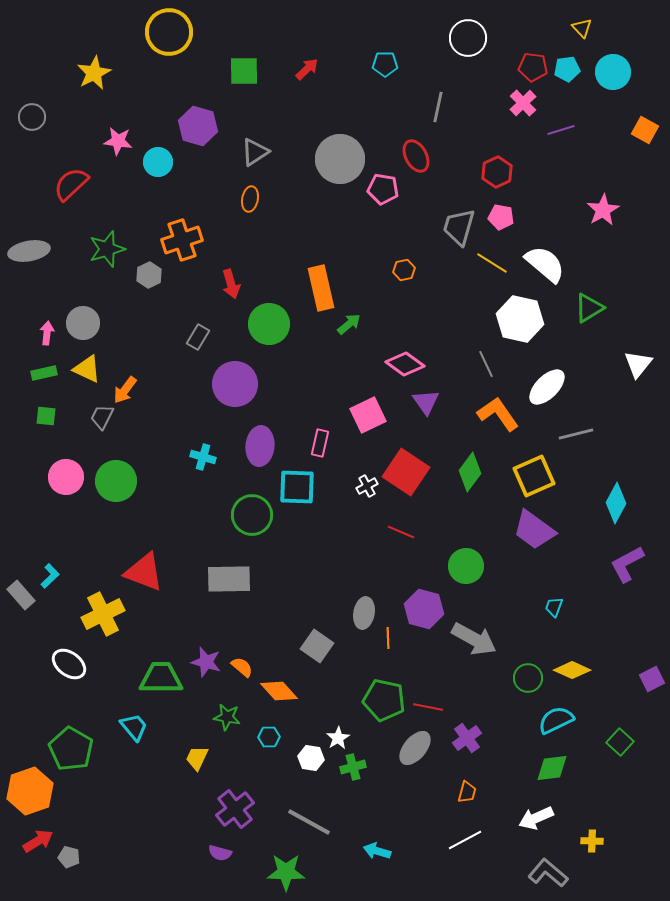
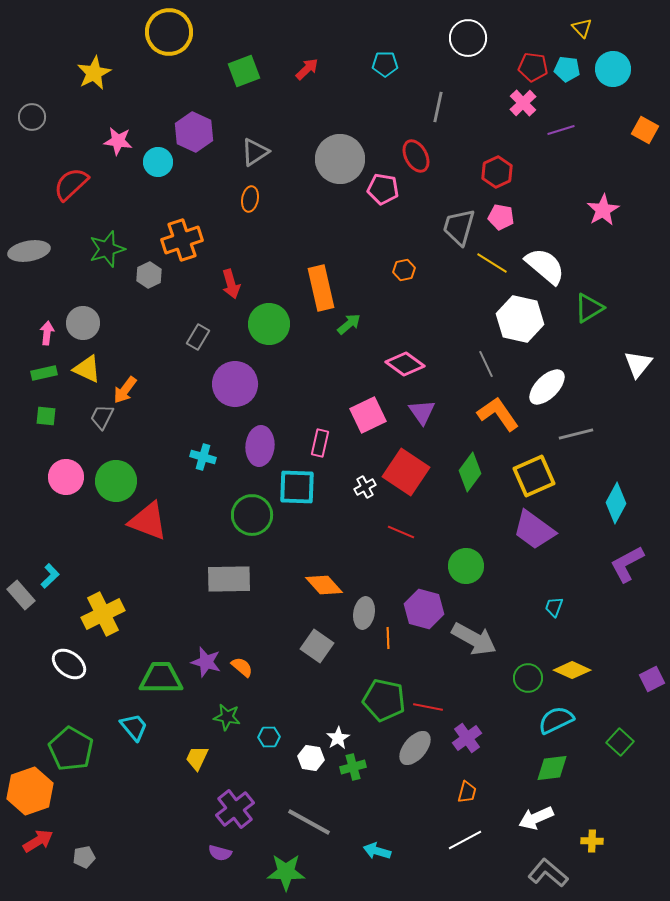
cyan pentagon at (567, 69): rotated 15 degrees clockwise
green square at (244, 71): rotated 20 degrees counterclockwise
cyan circle at (613, 72): moved 3 px up
purple hexagon at (198, 126): moved 4 px left, 6 px down; rotated 9 degrees clockwise
white semicircle at (545, 264): moved 2 px down
purple triangle at (426, 402): moved 4 px left, 10 px down
white cross at (367, 486): moved 2 px left, 1 px down
red triangle at (144, 572): moved 4 px right, 51 px up
orange diamond at (279, 691): moved 45 px right, 106 px up
gray pentagon at (69, 857): moved 15 px right; rotated 25 degrees counterclockwise
